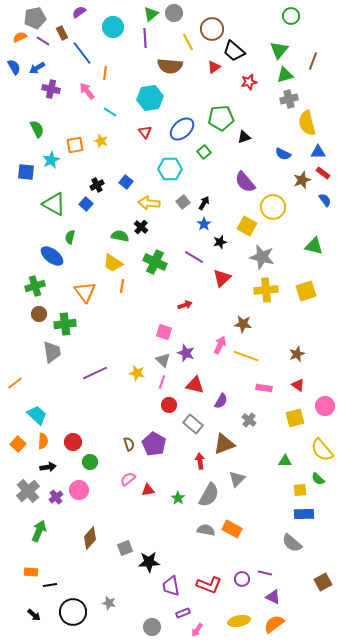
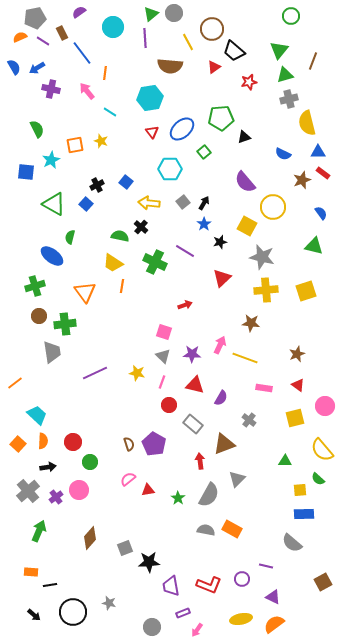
red triangle at (145, 132): moved 7 px right
blue semicircle at (325, 200): moved 4 px left, 13 px down
purple line at (194, 257): moved 9 px left, 6 px up
brown circle at (39, 314): moved 2 px down
brown star at (243, 324): moved 8 px right, 1 px up
purple star at (186, 353): moved 6 px right, 1 px down; rotated 18 degrees counterclockwise
yellow line at (246, 356): moved 1 px left, 2 px down
gray triangle at (163, 360): moved 4 px up
purple semicircle at (221, 401): moved 3 px up
purple line at (265, 573): moved 1 px right, 7 px up
yellow ellipse at (239, 621): moved 2 px right, 2 px up
